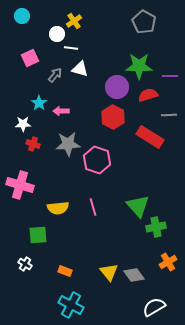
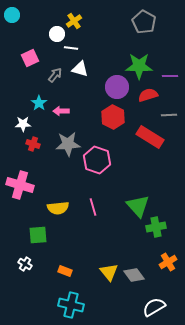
cyan circle: moved 10 px left, 1 px up
cyan cross: rotated 15 degrees counterclockwise
